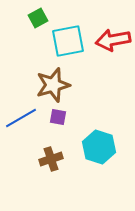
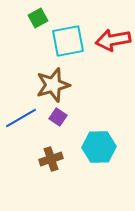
purple square: rotated 24 degrees clockwise
cyan hexagon: rotated 20 degrees counterclockwise
